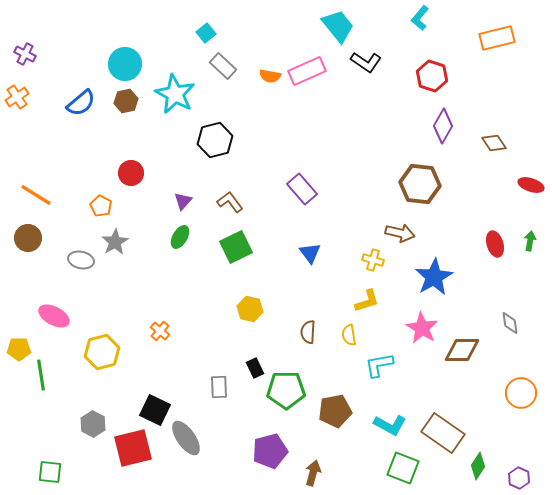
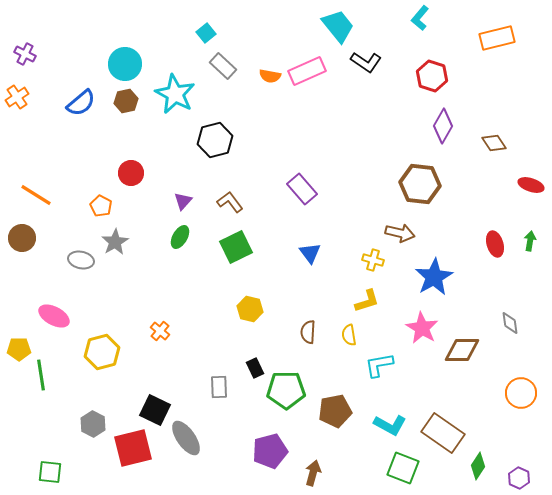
brown circle at (28, 238): moved 6 px left
